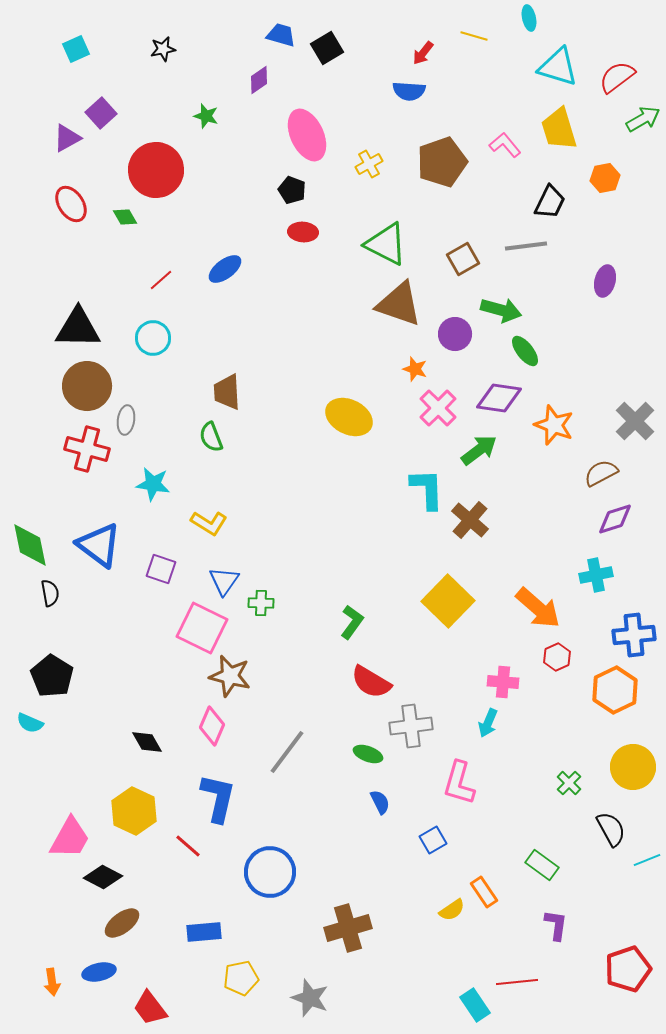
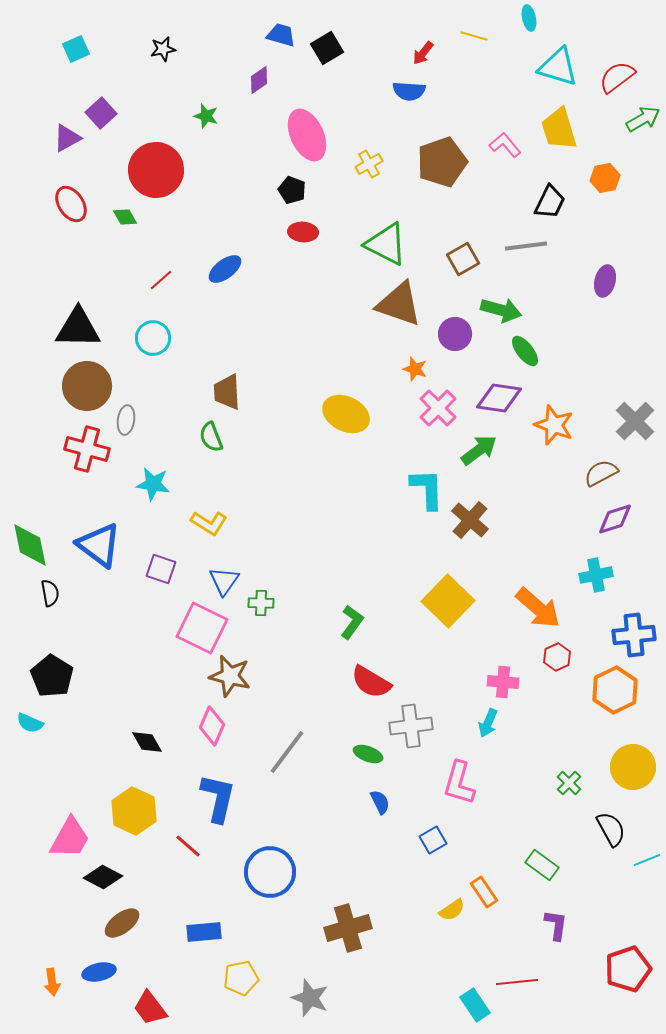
yellow ellipse at (349, 417): moved 3 px left, 3 px up
